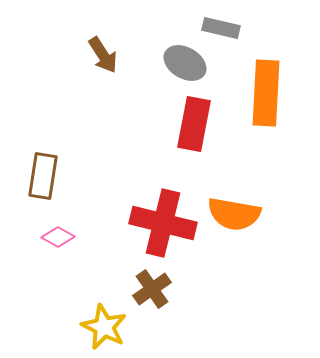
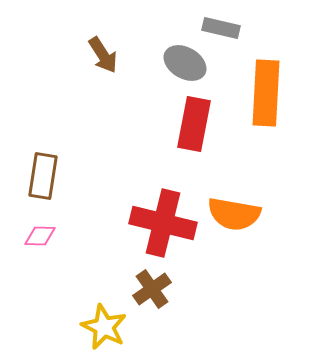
pink diamond: moved 18 px left, 1 px up; rotated 28 degrees counterclockwise
